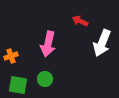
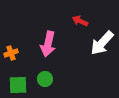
white arrow: rotated 20 degrees clockwise
orange cross: moved 3 px up
green square: rotated 12 degrees counterclockwise
